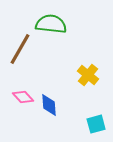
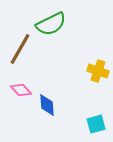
green semicircle: rotated 148 degrees clockwise
yellow cross: moved 10 px right, 4 px up; rotated 20 degrees counterclockwise
pink diamond: moved 2 px left, 7 px up
blue diamond: moved 2 px left
